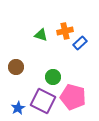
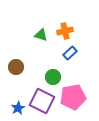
blue rectangle: moved 10 px left, 10 px down
pink pentagon: rotated 25 degrees counterclockwise
purple square: moved 1 px left
